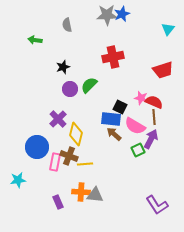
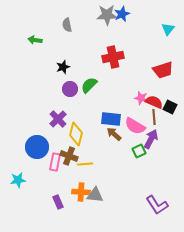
black square: moved 50 px right
green square: moved 1 px right, 1 px down
